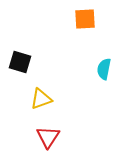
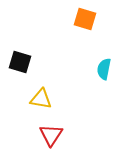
orange square: rotated 20 degrees clockwise
yellow triangle: rotated 30 degrees clockwise
red triangle: moved 3 px right, 2 px up
